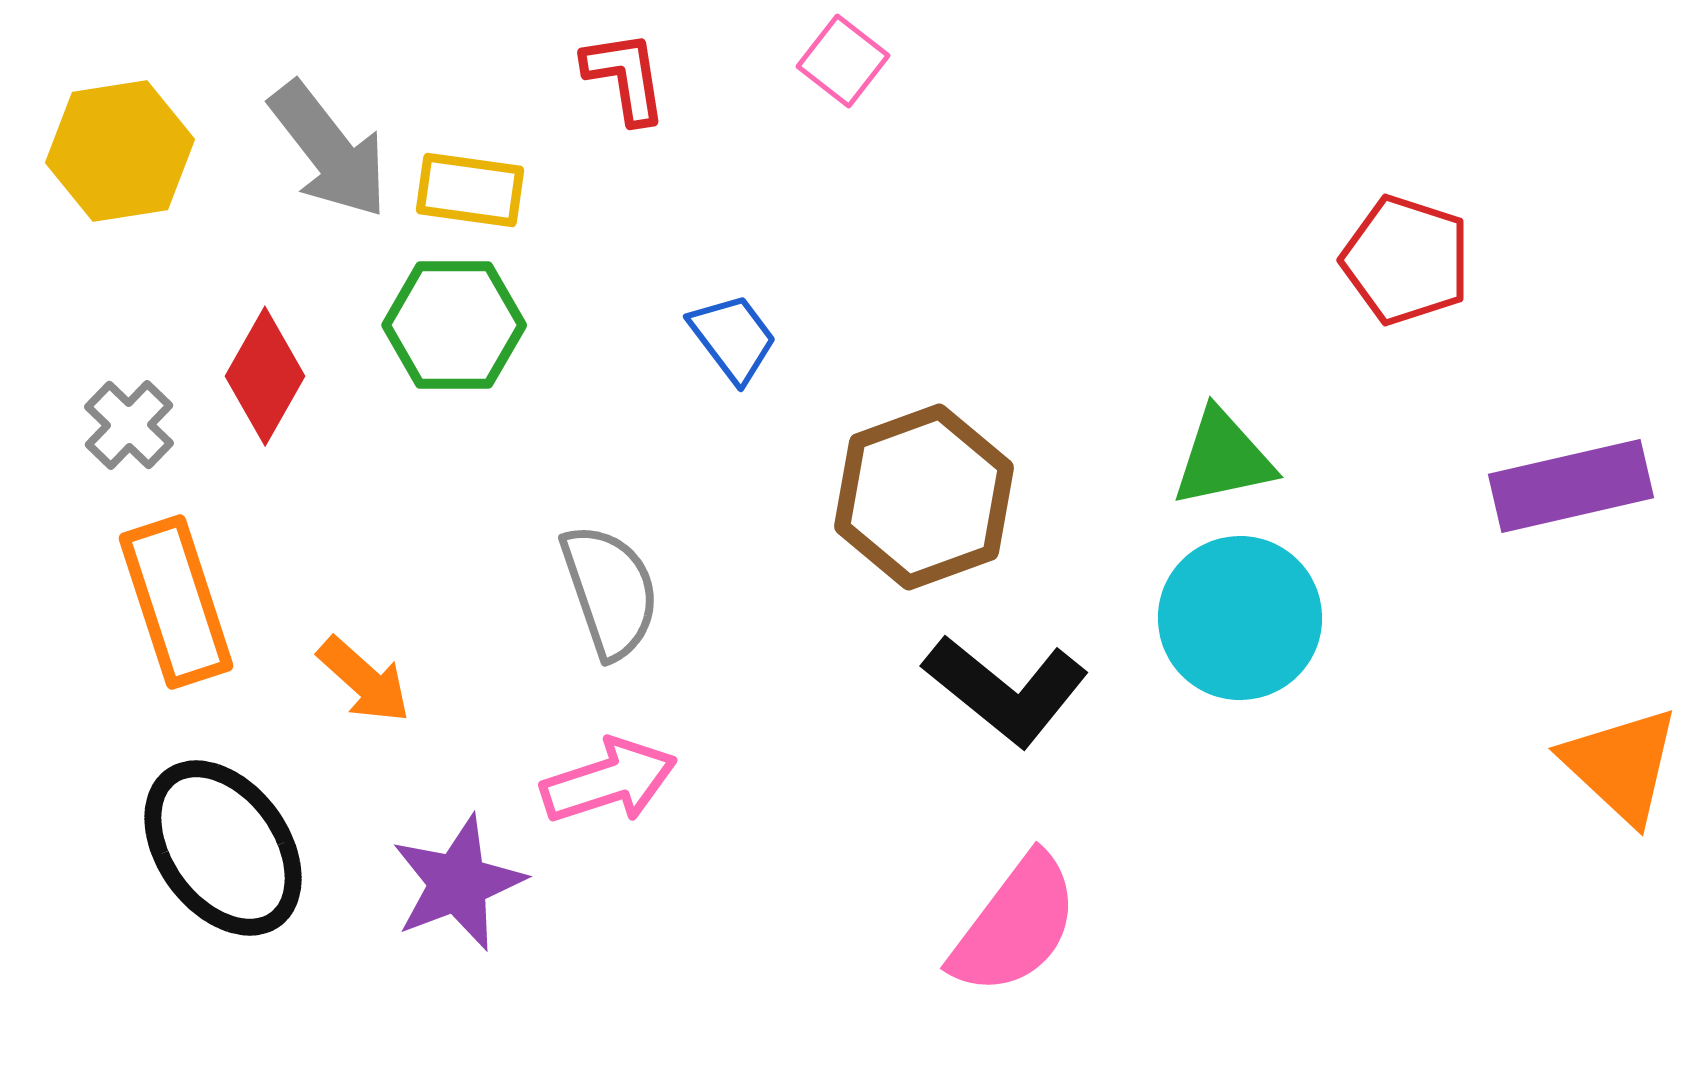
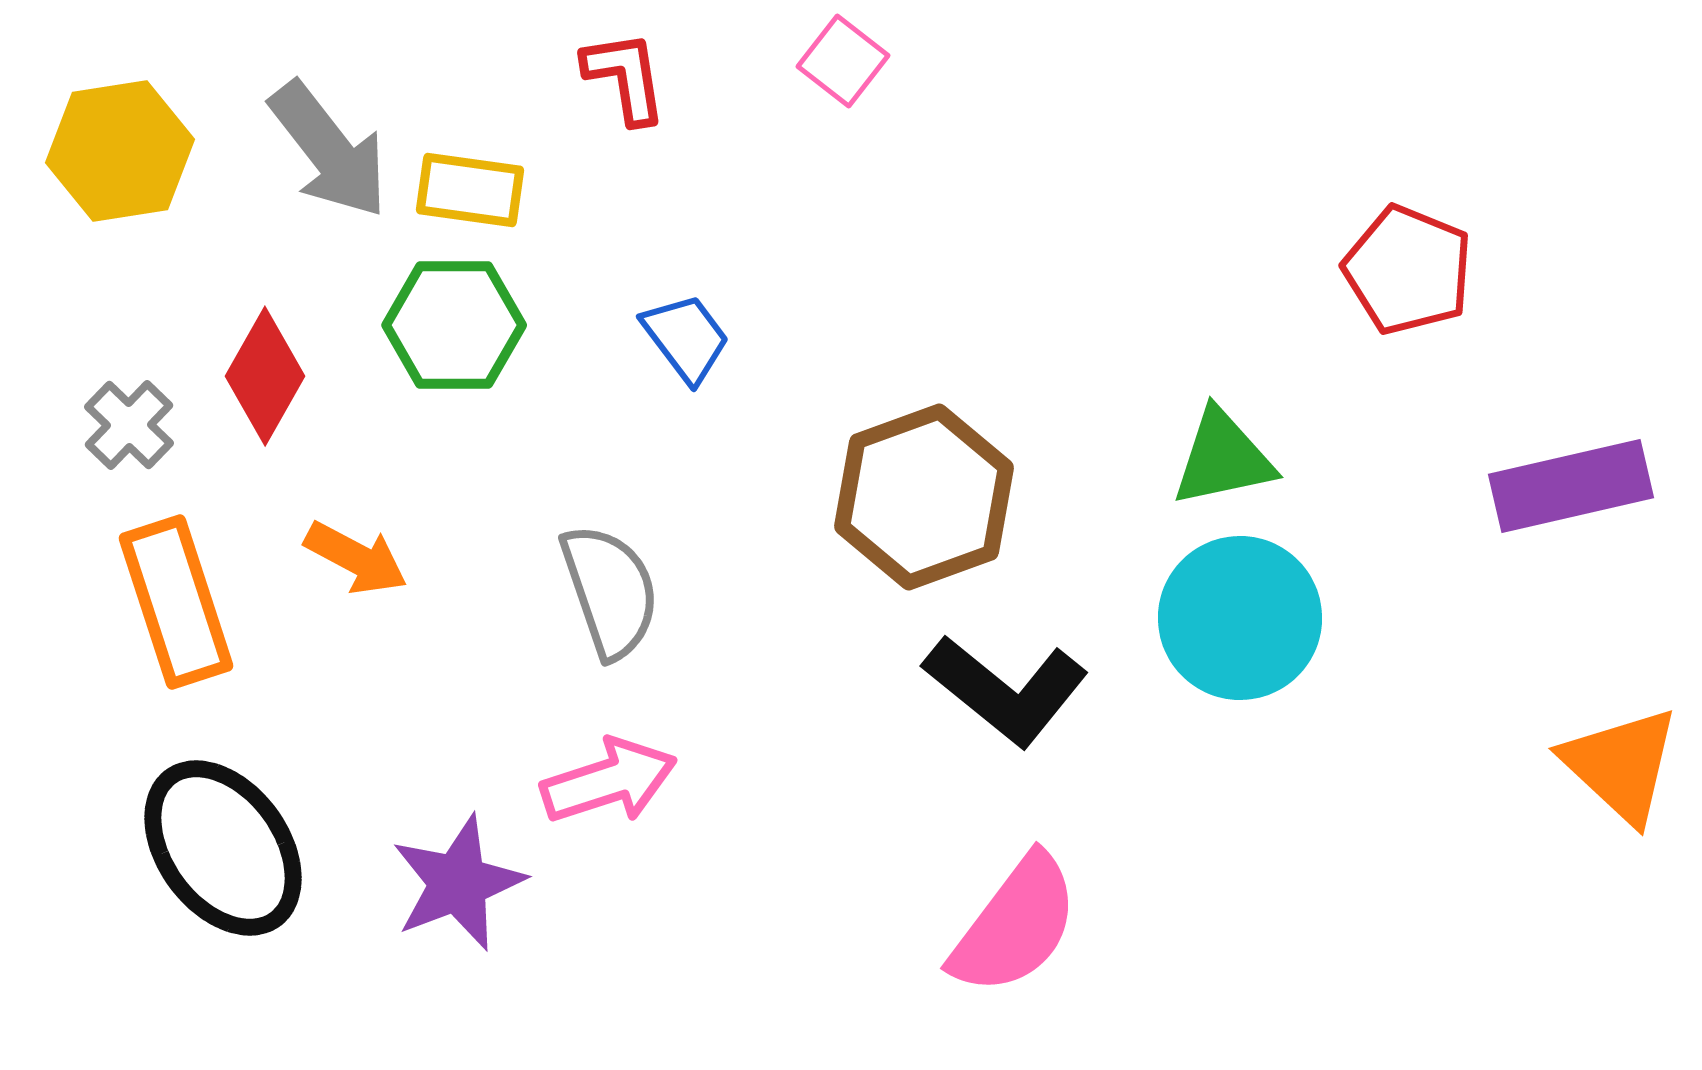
red pentagon: moved 2 px right, 10 px down; rotated 4 degrees clockwise
blue trapezoid: moved 47 px left
orange arrow: moved 8 px left, 122 px up; rotated 14 degrees counterclockwise
